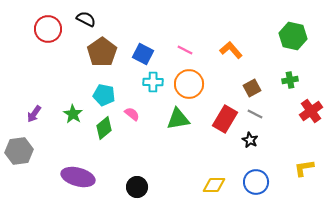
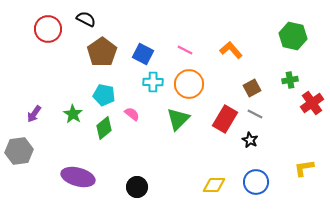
red cross: moved 1 px right, 8 px up
green triangle: rotated 35 degrees counterclockwise
